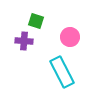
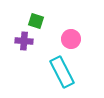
pink circle: moved 1 px right, 2 px down
